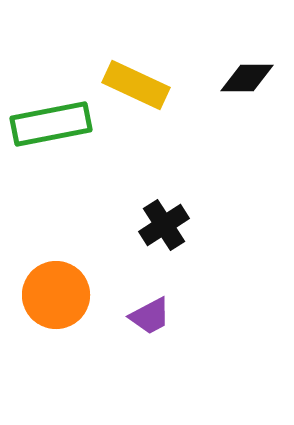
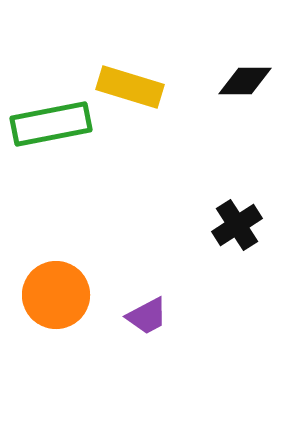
black diamond: moved 2 px left, 3 px down
yellow rectangle: moved 6 px left, 2 px down; rotated 8 degrees counterclockwise
black cross: moved 73 px right
purple trapezoid: moved 3 px left
